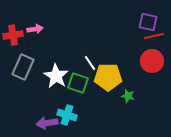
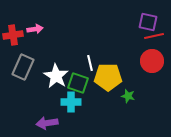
white line: rotated 21 degrees clockwise
cyan cross: moved 4 px right, 13 px up; rotated 18 degrees counterclockwise
